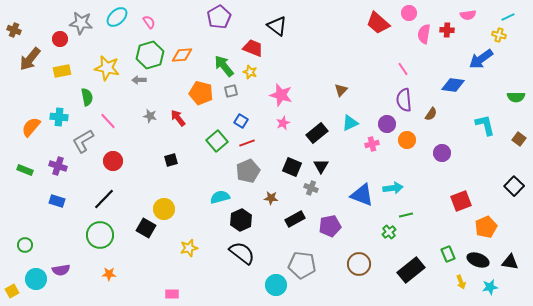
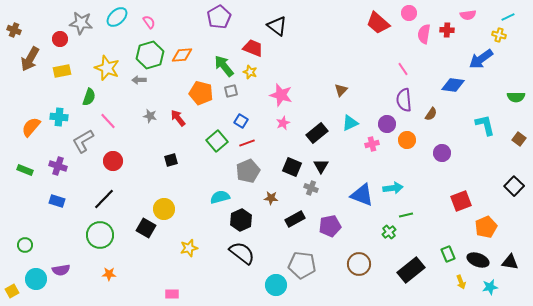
brown arrow at (30, 59): rotated 10 degrees counterclockwise
yellow star at (107, 68): rotated 10 degrees clockwise
green semicircle at (87, 97): moved 2 px right; rotated 30 degrees clockwise
